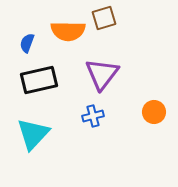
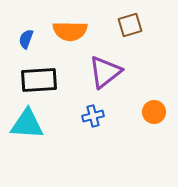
brown square: moved 26 px right, 7 px down
orange semicircle: moved 2 px right
blue semicircle: moved 1 px left, 4 px up
purple triangle: moved 3 px right, 2 px up; rotated 15 degrees clockwise
black rectangle: rotated 9 degrees clockwise
cyan triangle: moved 6 px left, 10 px up; rotated 51 degrees clockwise
